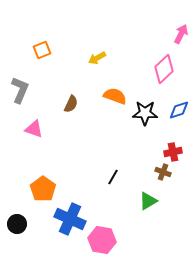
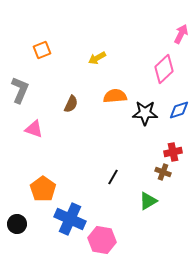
orange semicircle: rotated 25 degrees counterclockwise
